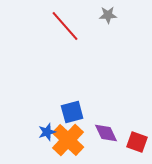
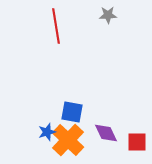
red line: moved 9 px left; rotated 32 degrees clockwise
blue square: rotated 25 degrees clockwise
red square: rotated 20 degrees counterclockwise
